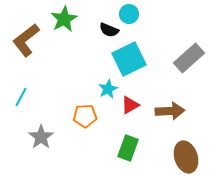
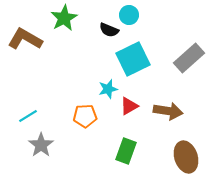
cyan circle: moved 1 px down
green star: moved 1 px up
brown L-shape: moved 1 px left, 1 px up; rotated 68 degrees clockwise
cyan square: moved 4 px right
cyan star: rotated 12 degrees clockwise
cyan line: moved 7 px right, 19 px down; rotated 30 degrees clockwise
red triangle: moved 1 px left, 1 px down
brown arrow: moved 2 px left; rotated 12 degrees clockwise
gray star: moved 8 px down
green rectangle: moved 2 px left, 3 px down
